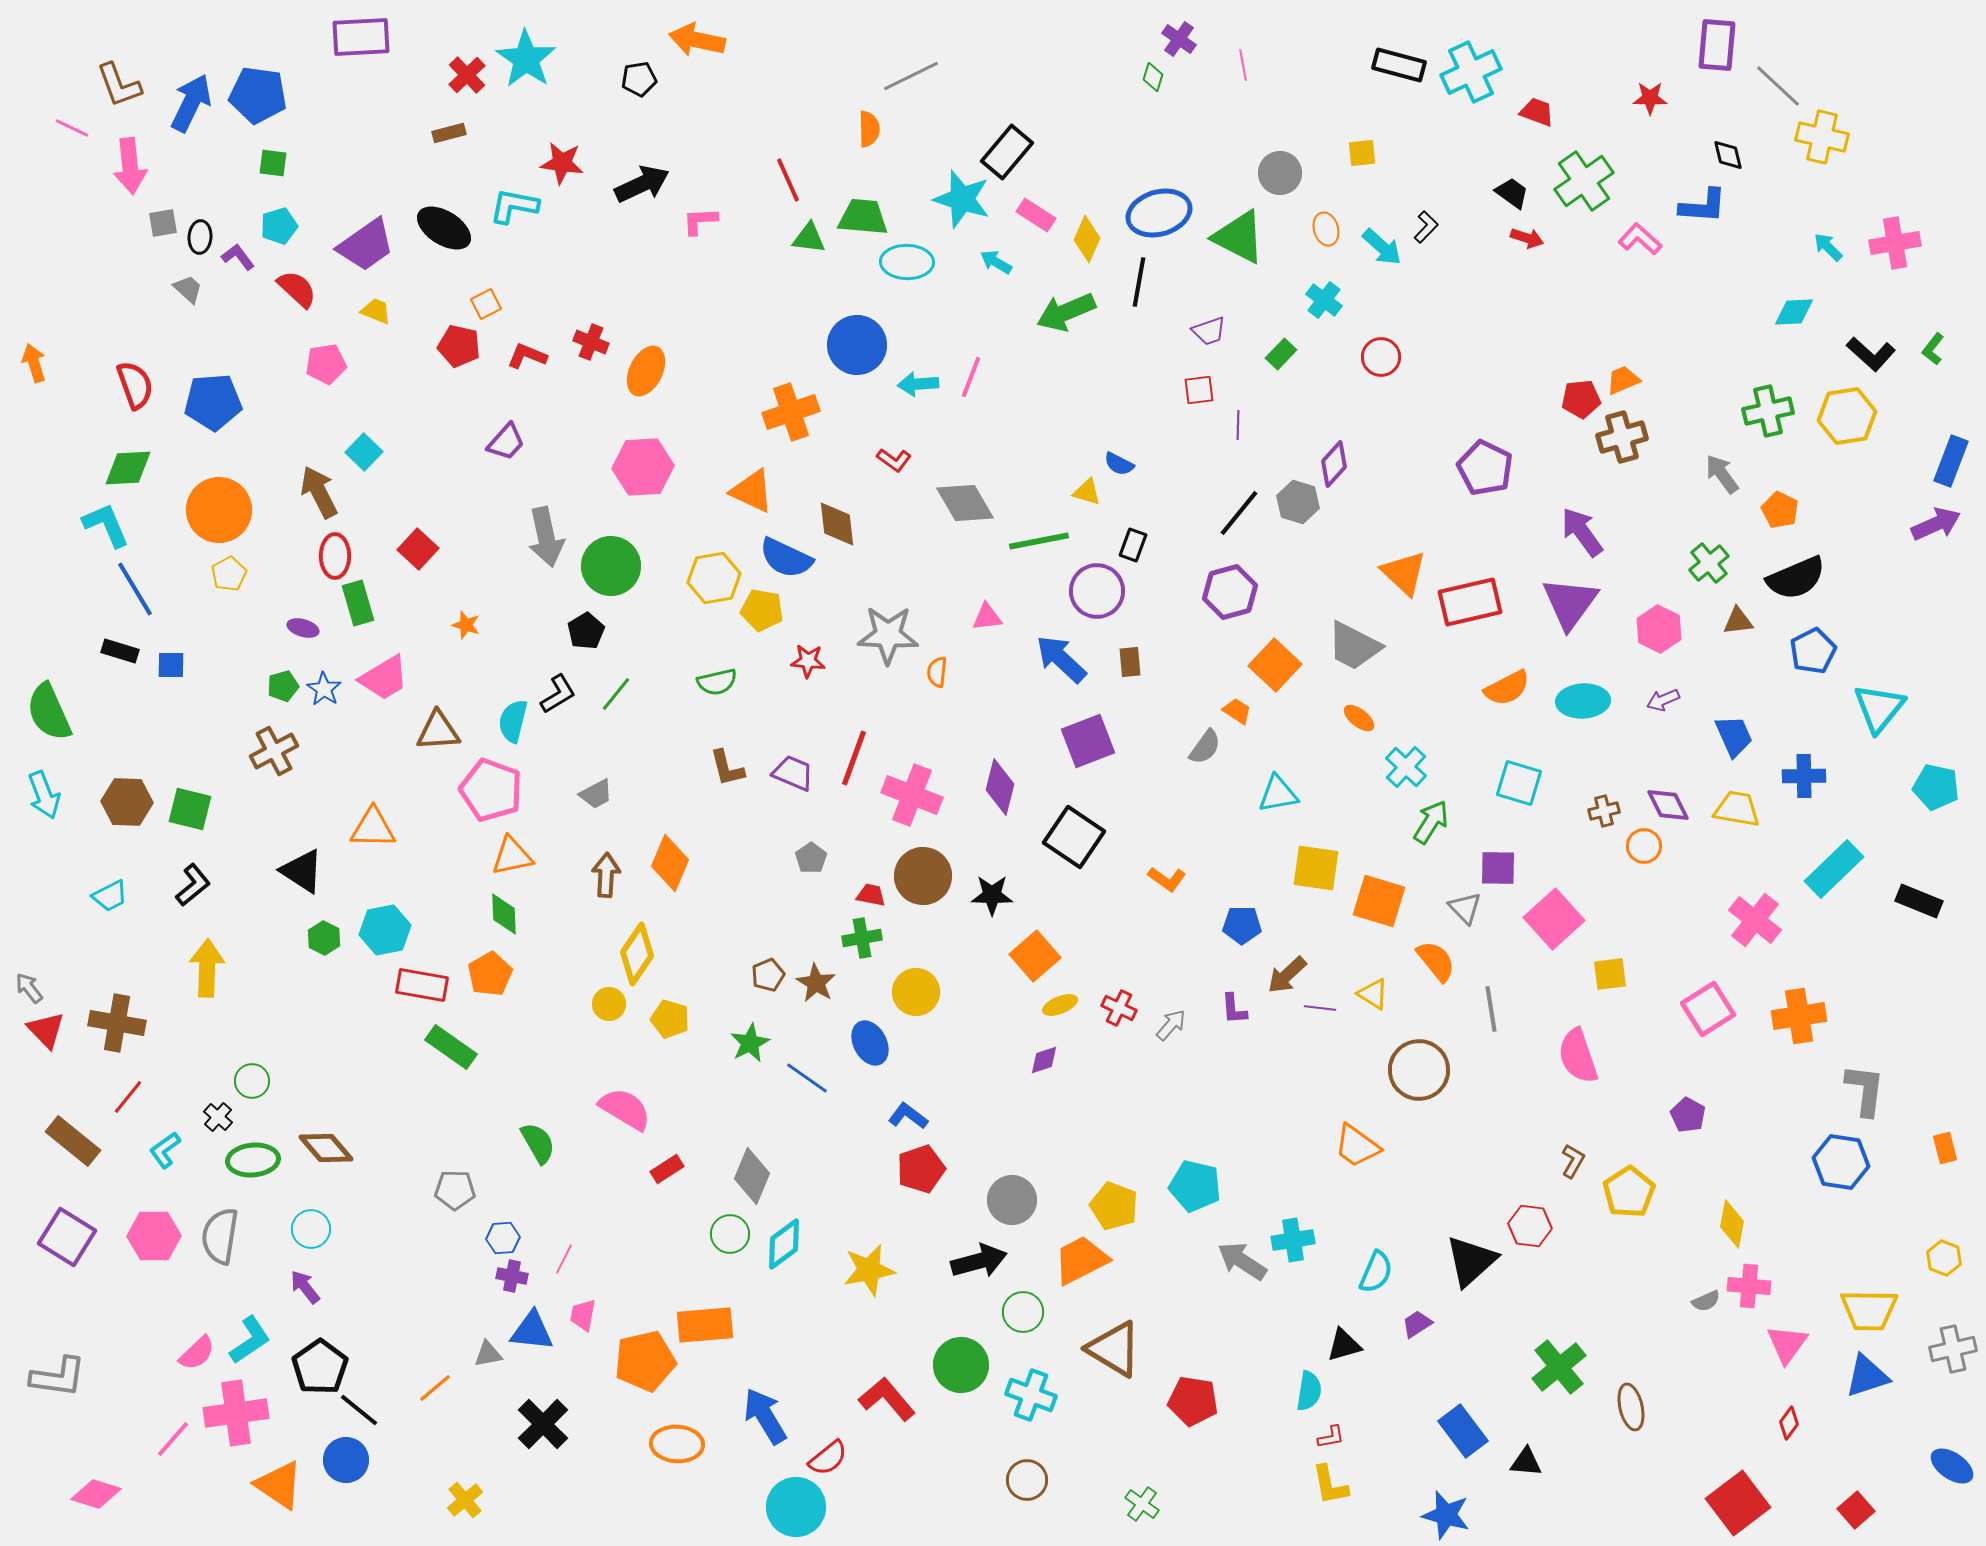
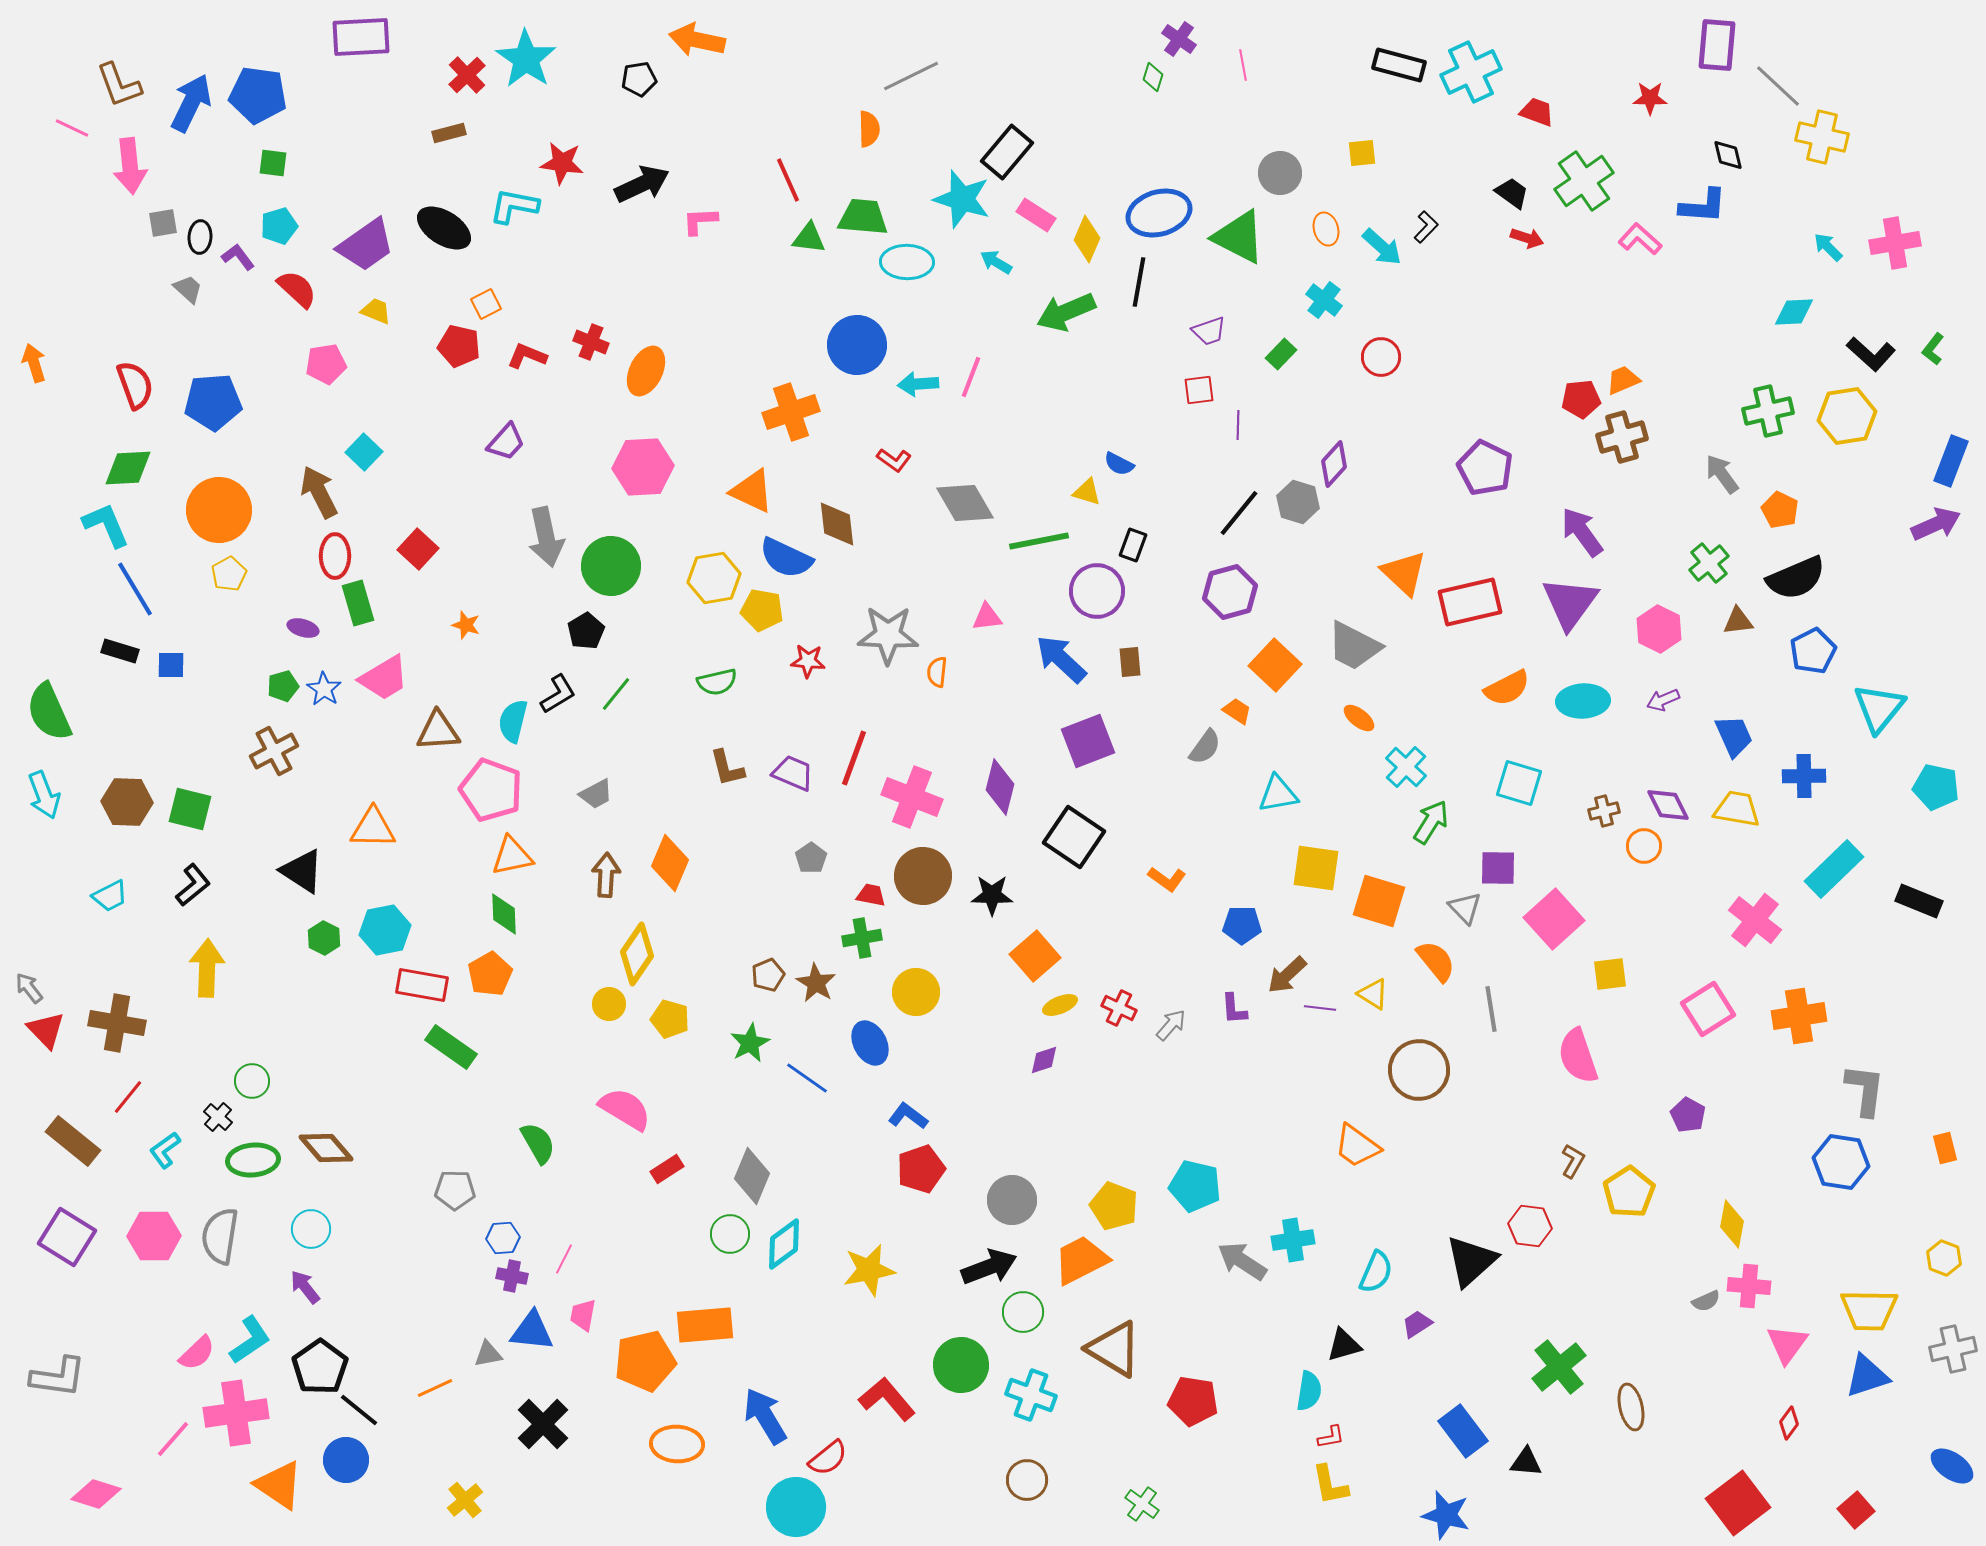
pink cross at (912, 795): moved 2 px down
black arrow at (979, 1261): moved 10 px right, 6 px down; rotated 6 degrees counterclockwise
orange line at (435, 1388): rotated 15 degrees clockwise
